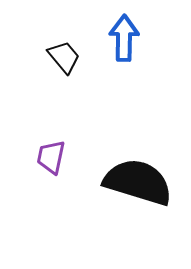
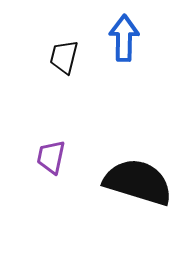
black trapezoid: rotated 126 degrees counterclockwise
